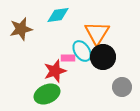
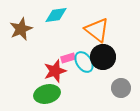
cyan diamond: moved 2 px left
brown star: rotated 10 degrees counterclockwise
orange triangle: moved 3 px up; rotated 24 degrees counterclockwise
cyan ellipse: moved 2 px right, 11 px down
pink rectangle: rotated 16 degrees counterclockwise
gray circle: moved 1 px left, 1 px down
green ellipse: rotated 10 degrees clockwise
